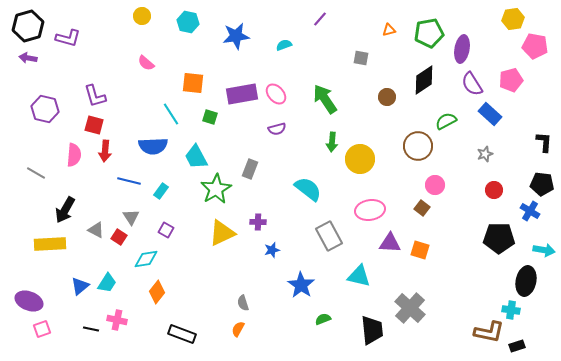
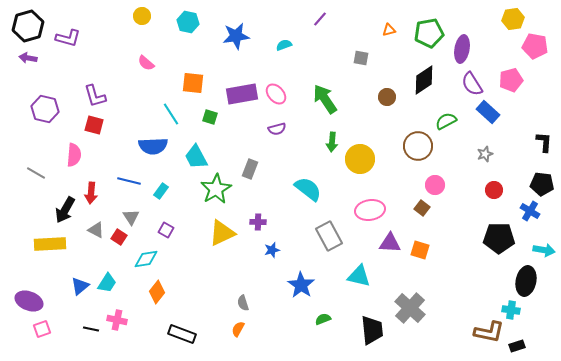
blue rectangle at (490, 114): moved 2 px left, 2 px up
red arrow at (105, 151): moved 14 px left, 42 px down
